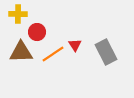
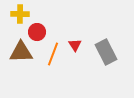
yellow cross: moved 2 px right
orange line: rotated 35 degrees counterclockwise
